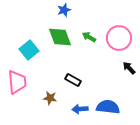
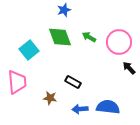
pink circle: moved 4 px down
black rectangle: moved 2 px down
